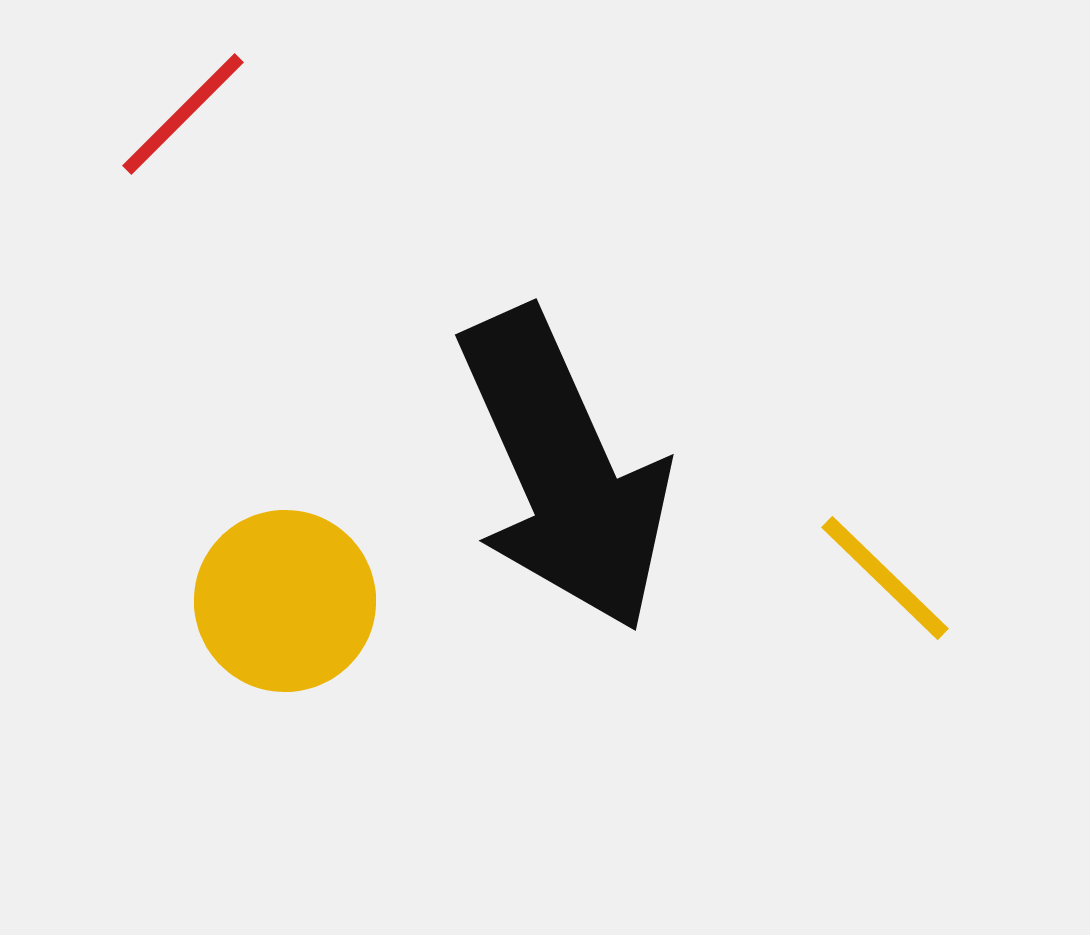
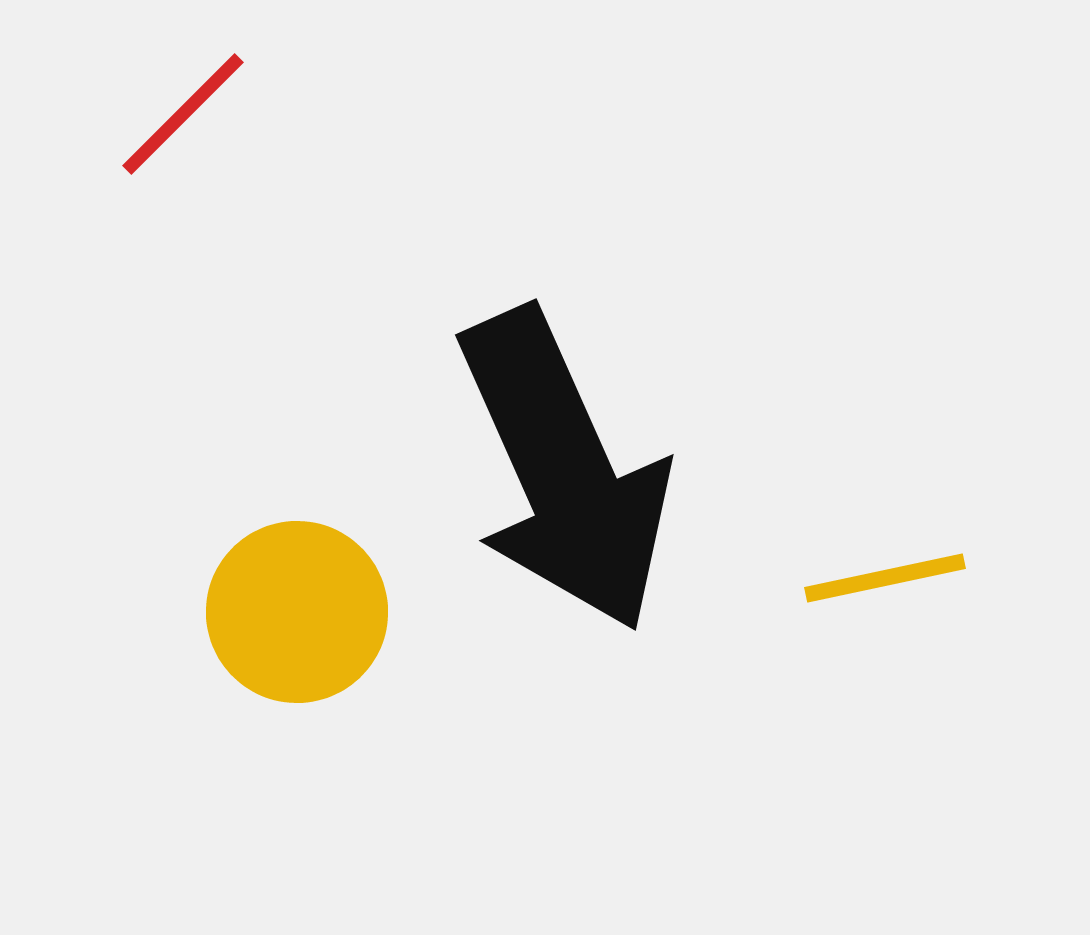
yellow line: rotated 56 degrees counterclockwise
yellow circle: moved 12 px right, 11 px down
